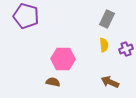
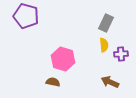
gray rectangle: moved 1 px left, 4 px down
purple cross: moved 5 px left, 5 px down; rotated 16 degrees clockwise
pink hexagon: rotated 15 degrees clockwise
